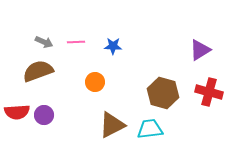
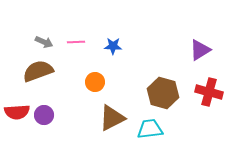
brown triangle: moved 7 px up
